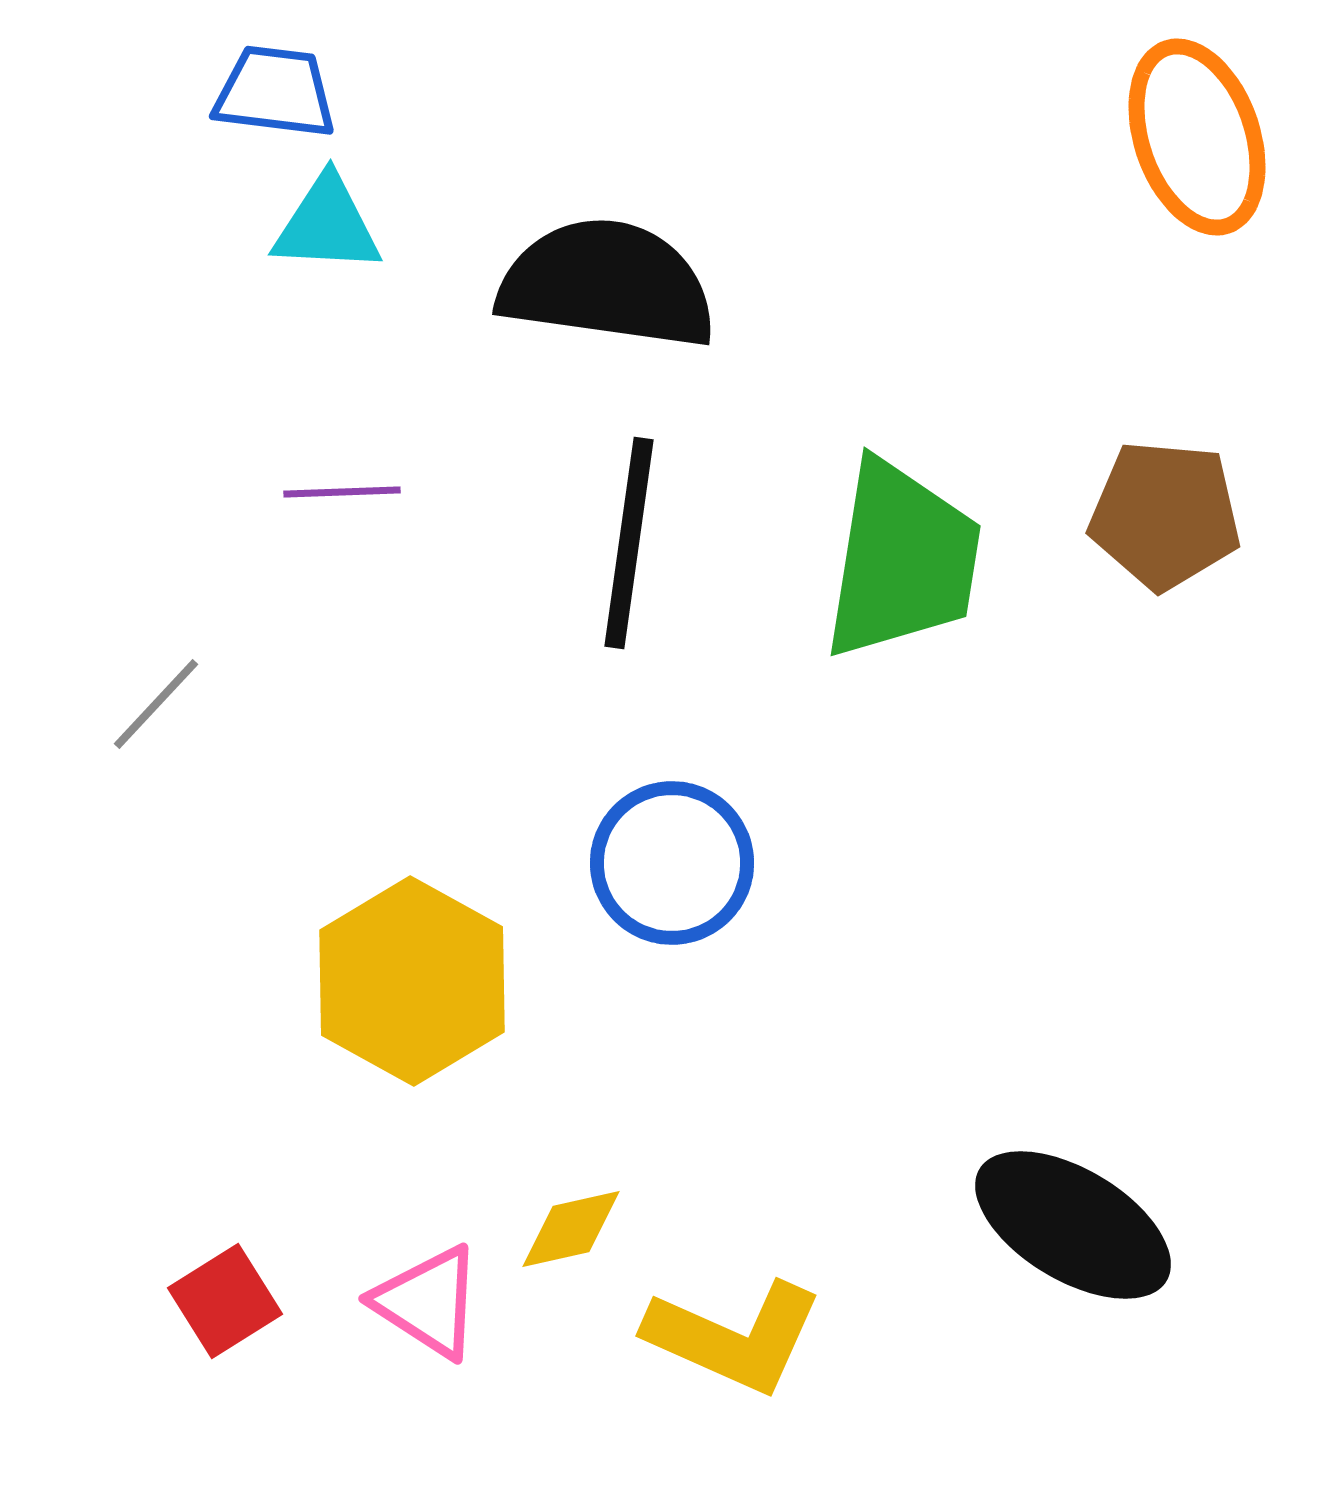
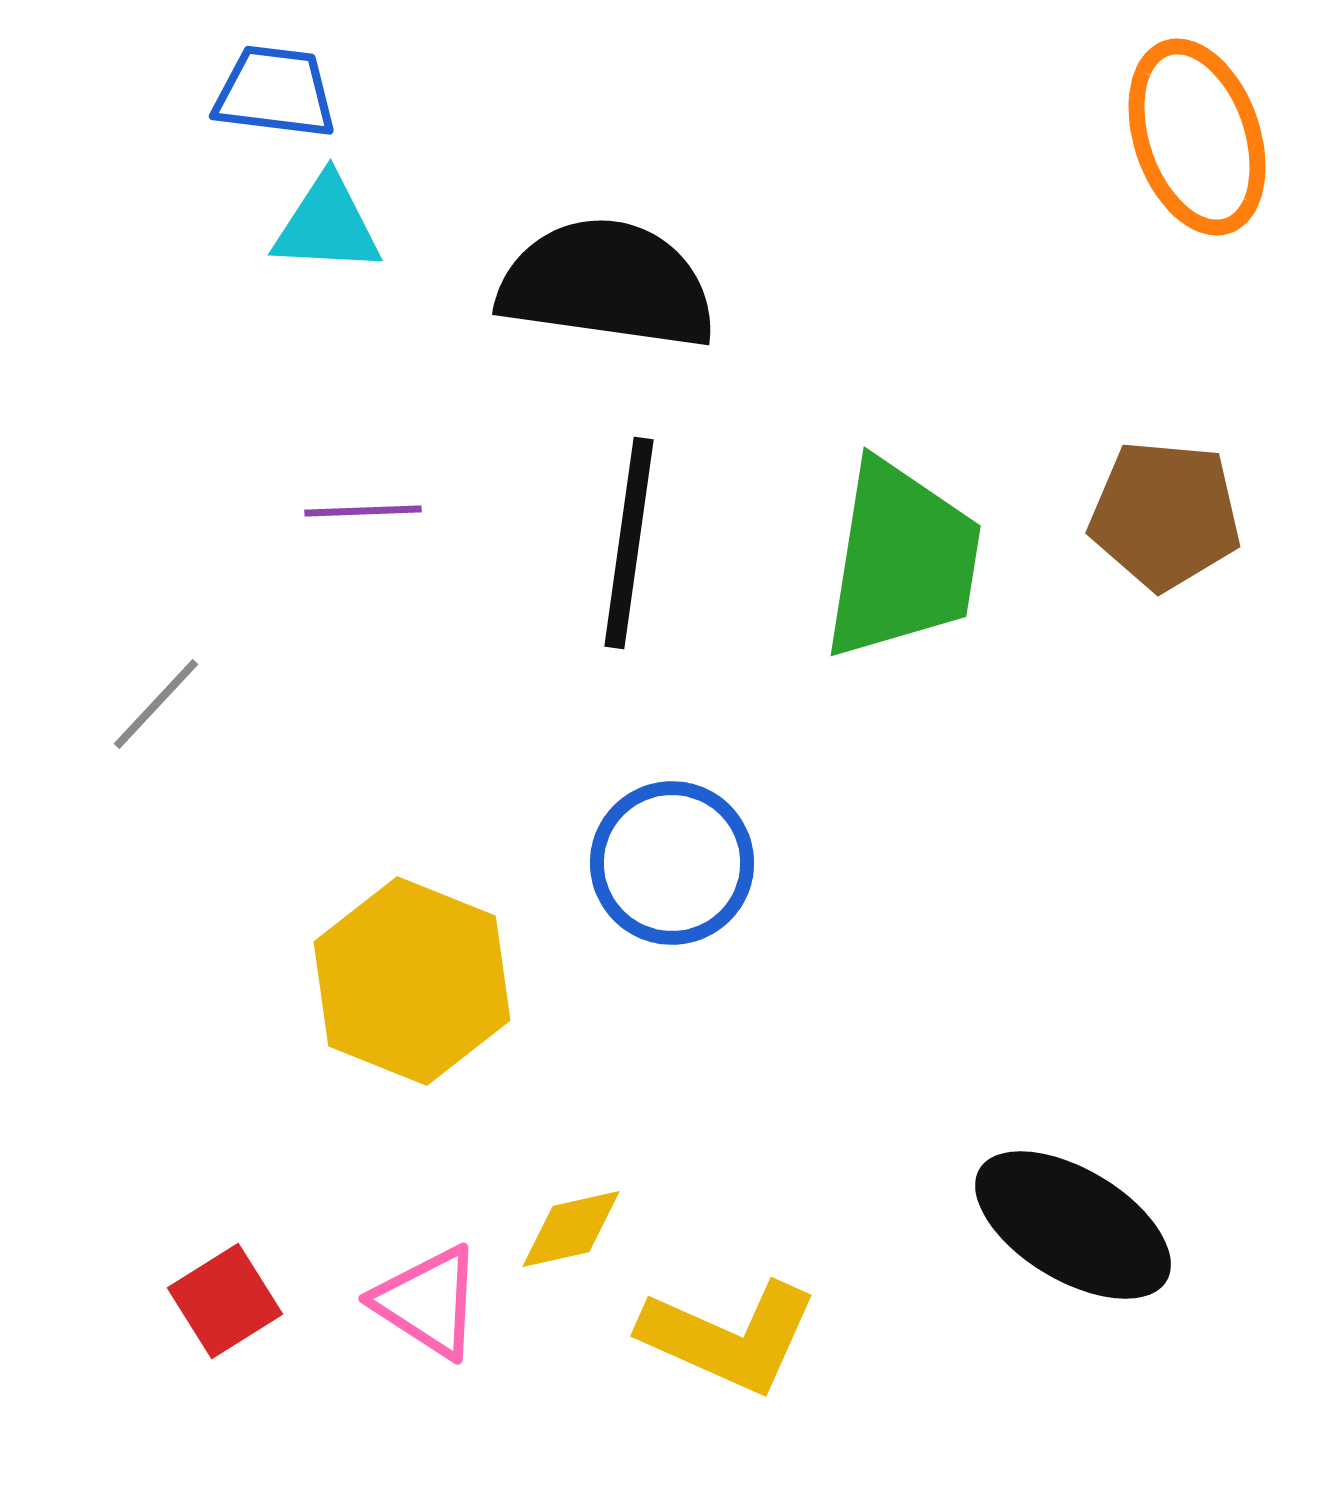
purple line: moved 21 px right, 19 px down
yellow hexagon: rotated 7 degrees counterclockwise
yellow L-shape: moved 5 px left
